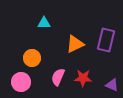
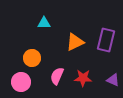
orange triangle: moved 2 px up
pink semicircle: moved 1 px left, 1 px up
purple triangle: moved 1 px right, 5 px up
